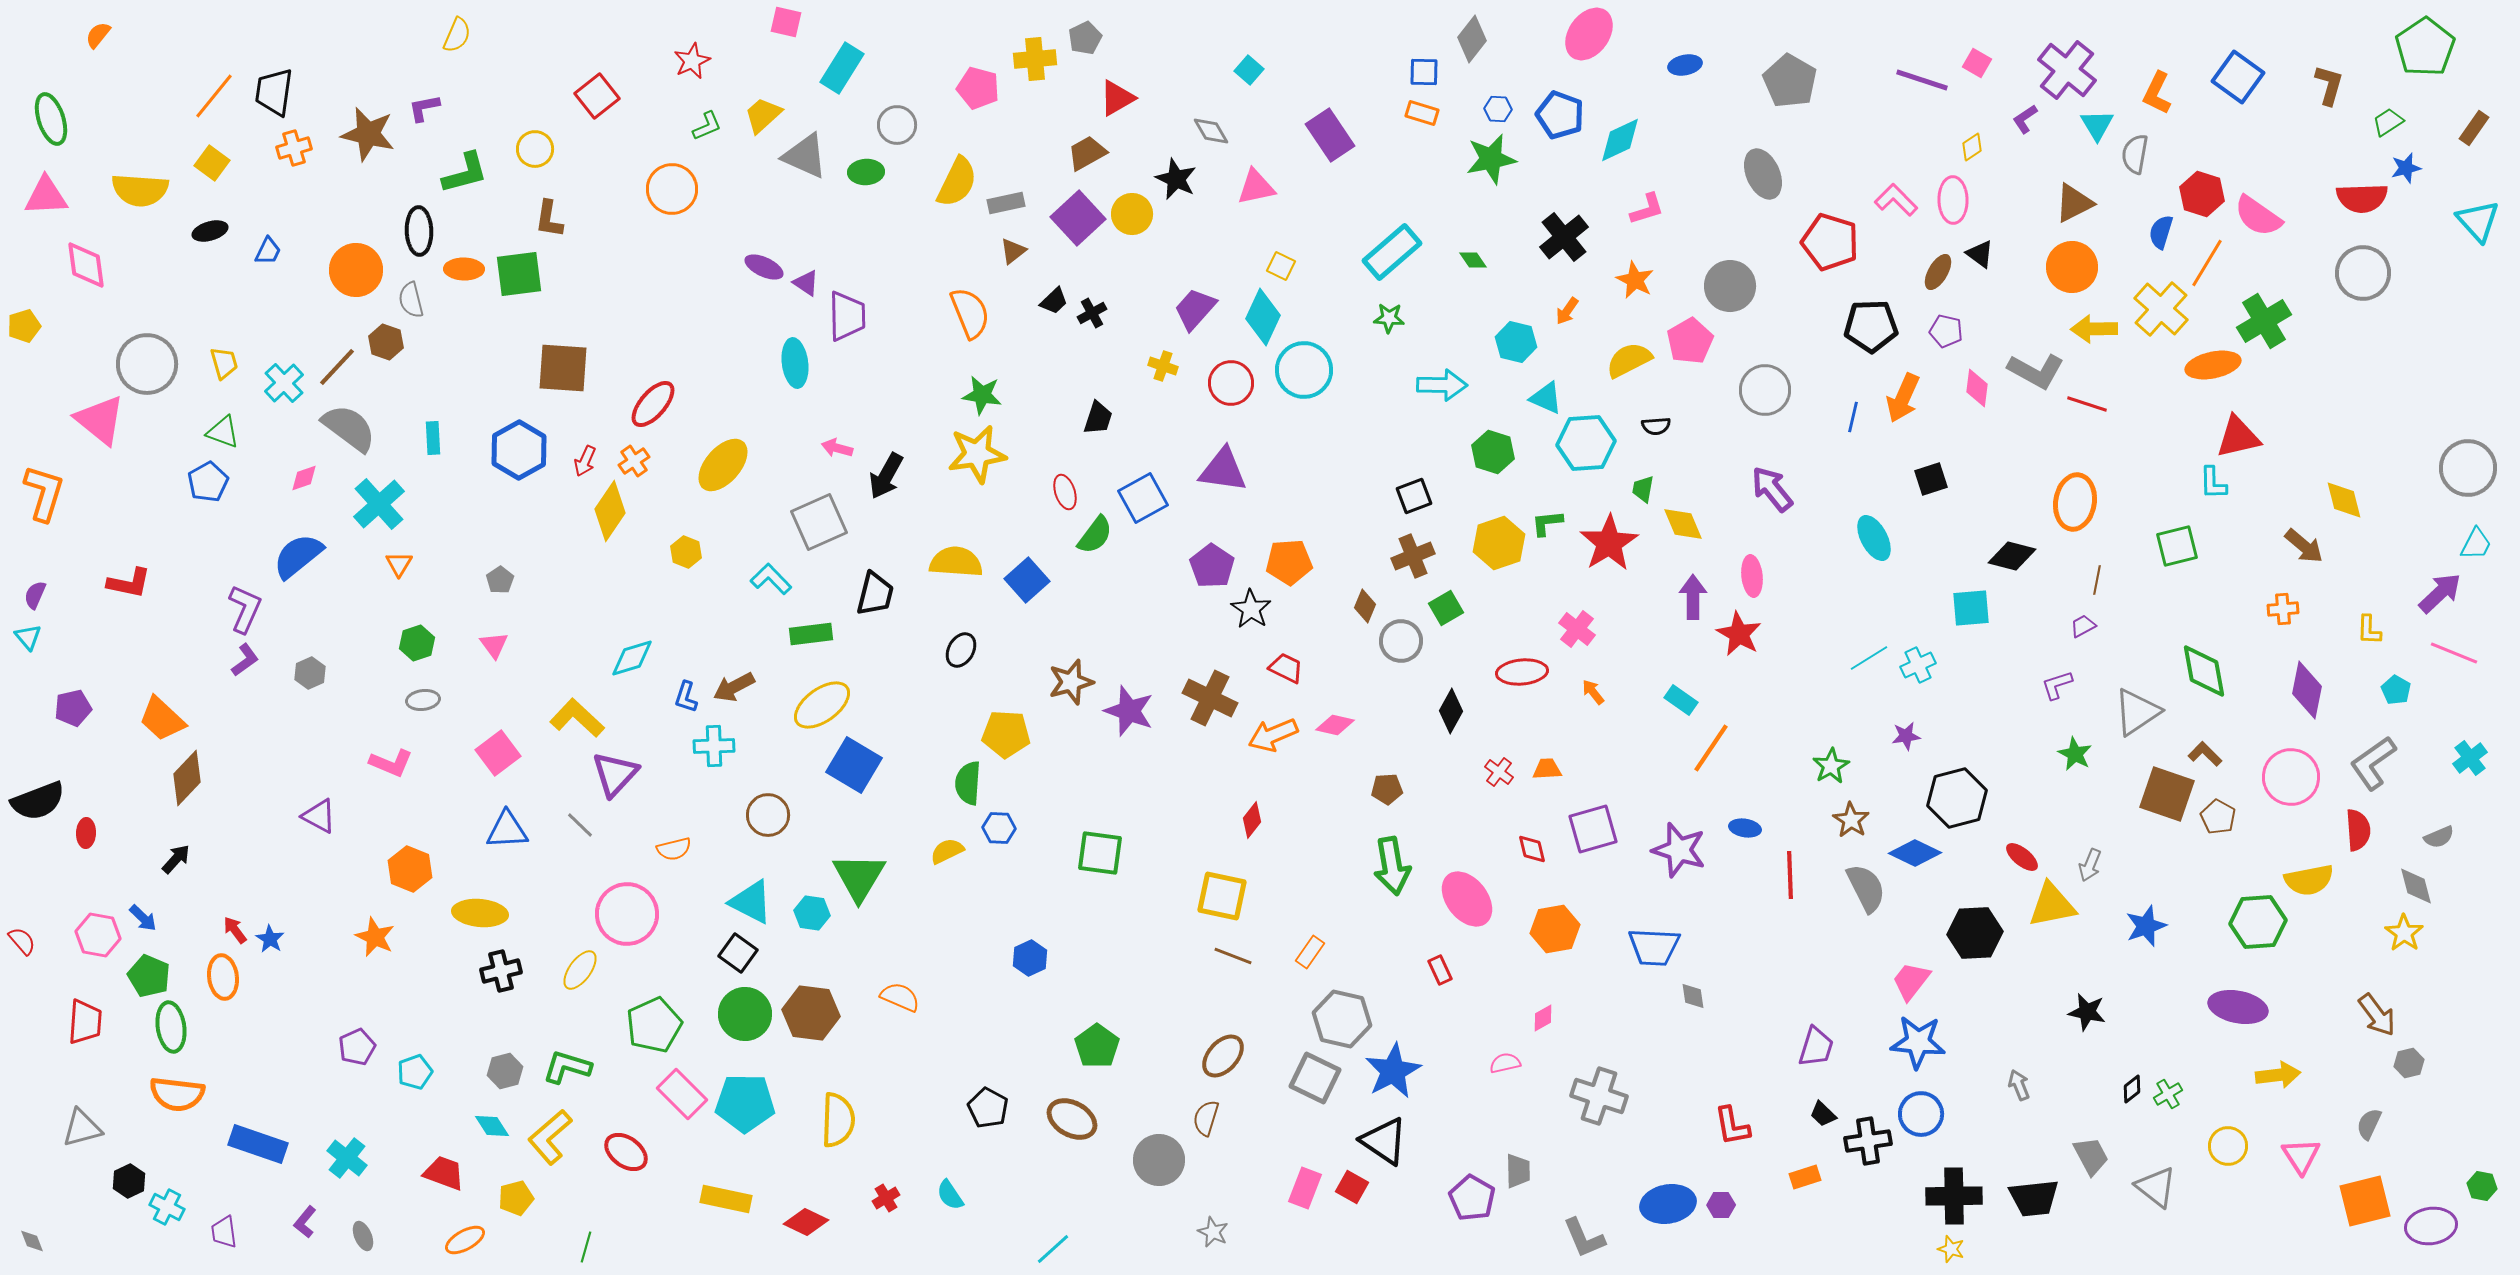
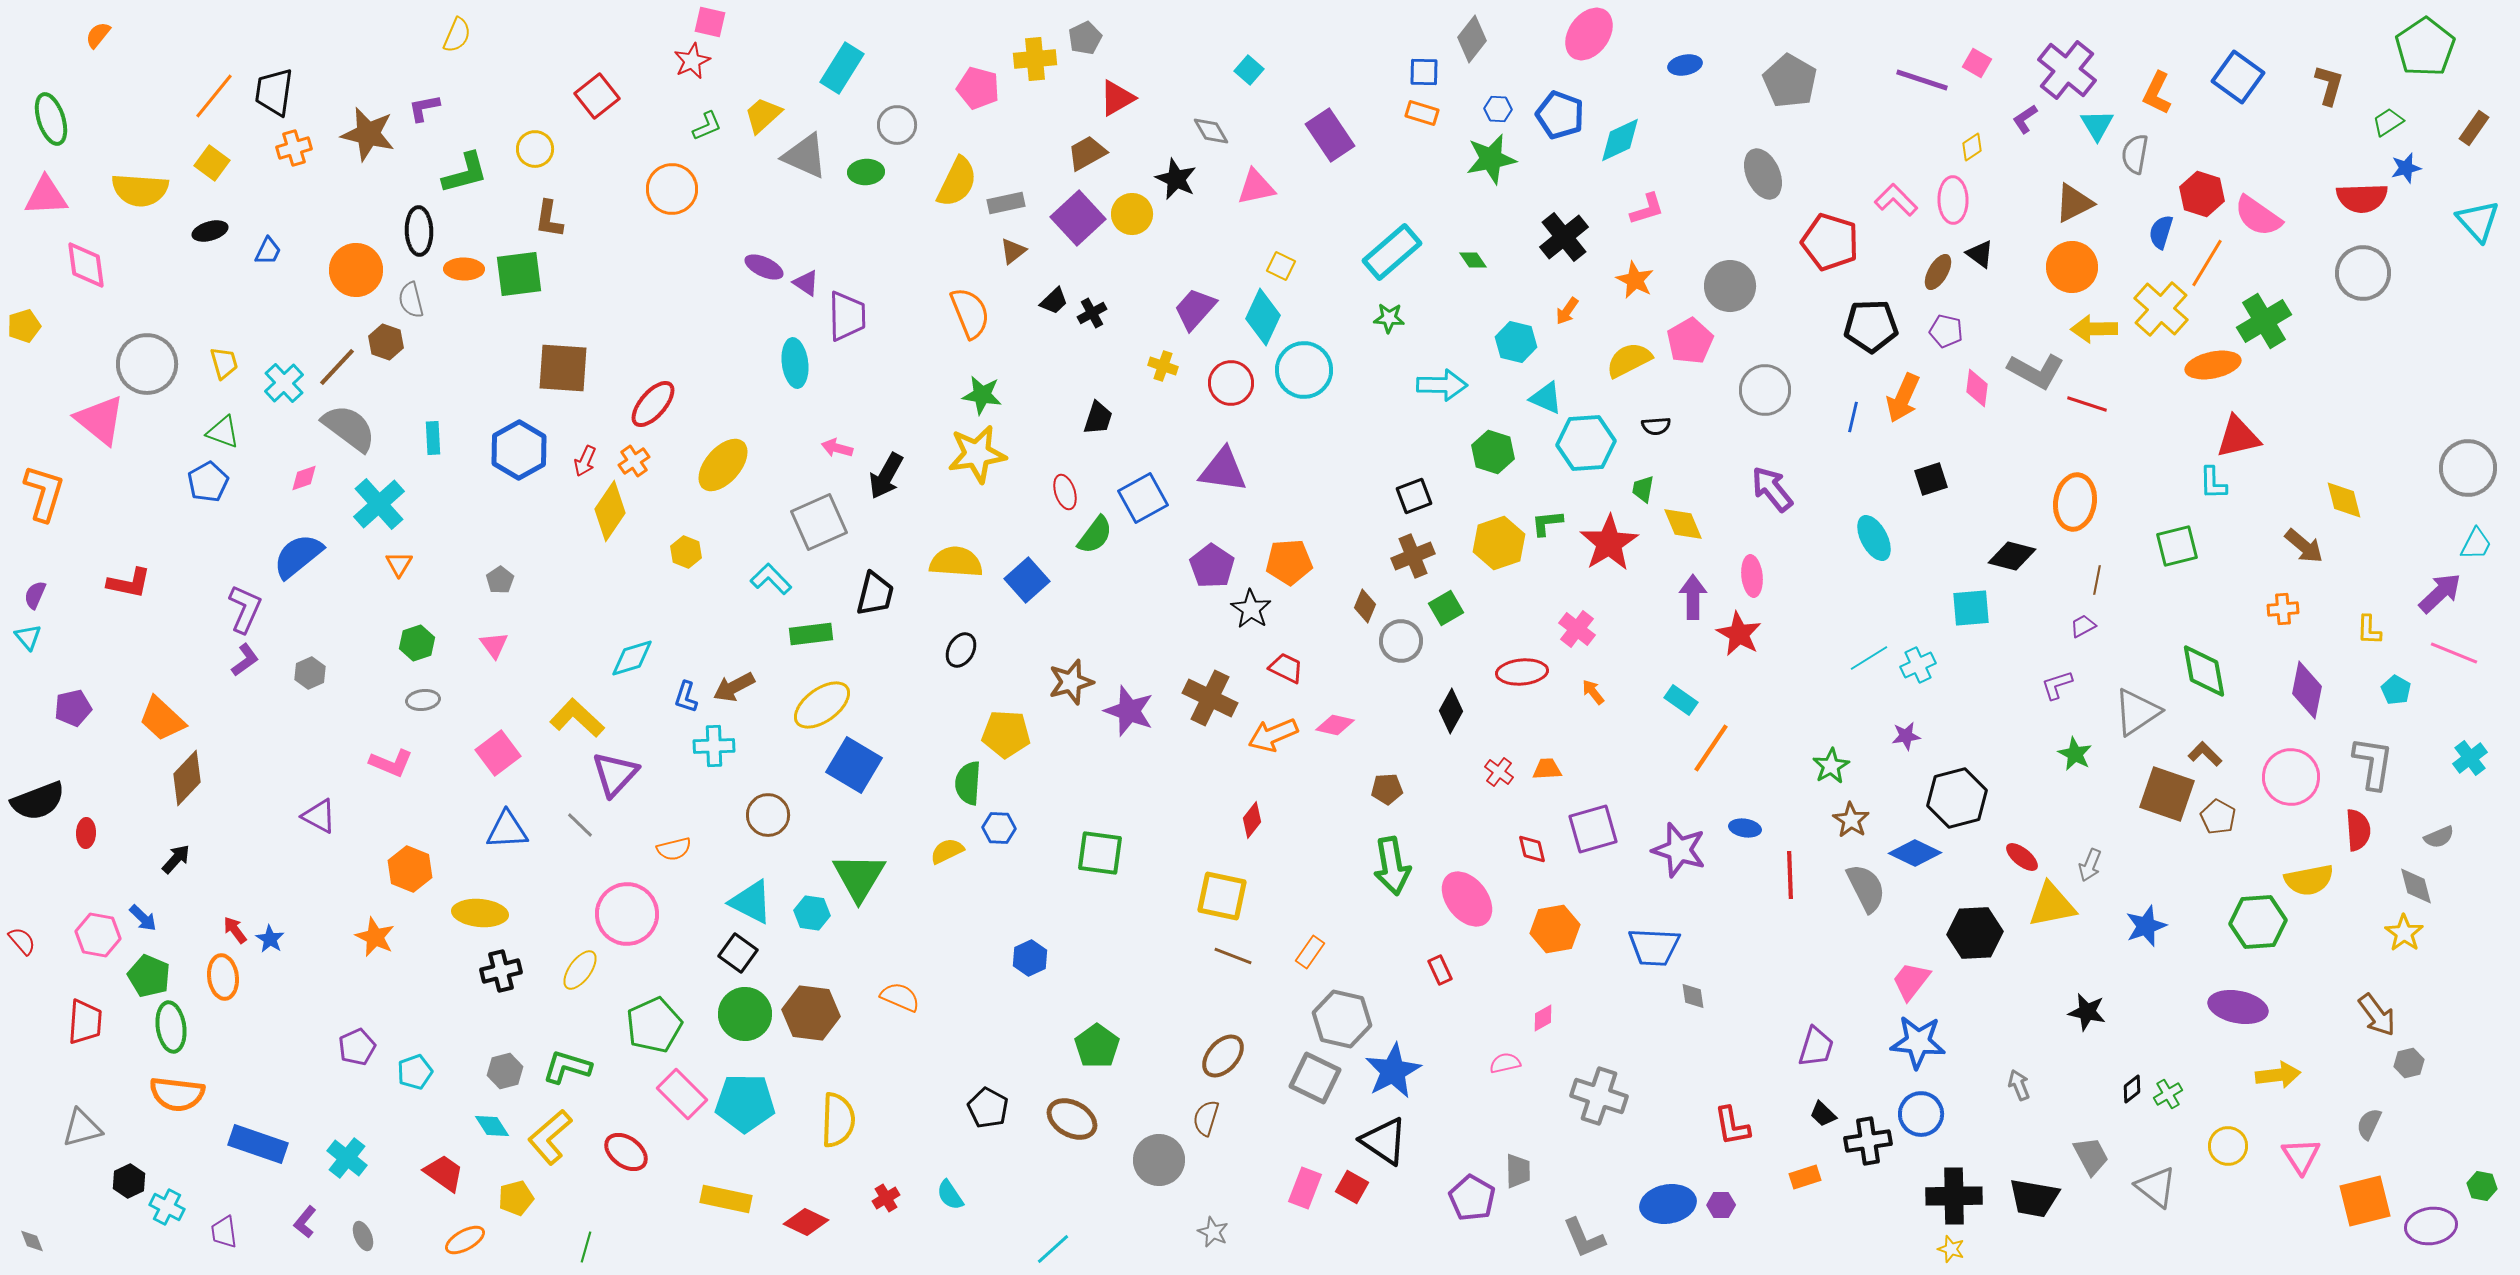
pink square at (786, 22): moved 76 px left
gray L-shape at (2373, 763): rotated 134 degrees clockwise
red trapezoid at (444, 1173): rotated 15 degrees clockwise
black trapezoid at (2034, 1198): rotated 16 degrees clockwise
